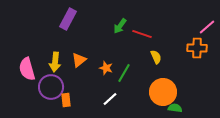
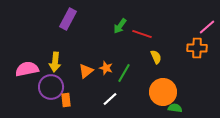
orange triangle: moved 7 px right, 11 px down
pink semicircle: rotated 95 degrees clockwise
